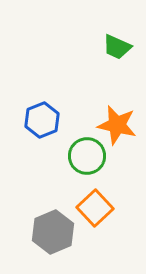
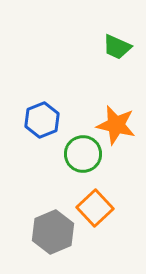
orange star: moved 1 px left
green circle: moved 4 px left, 2 px up
